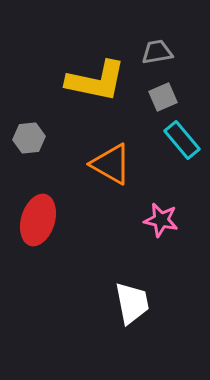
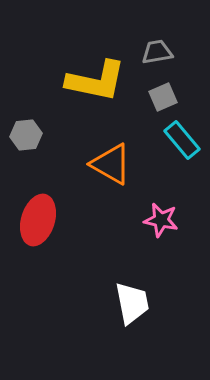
gray hexagon: moved 3 px left, 3 px up
